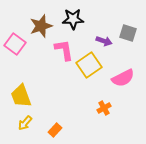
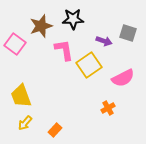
orange cross: moved 4 px right
